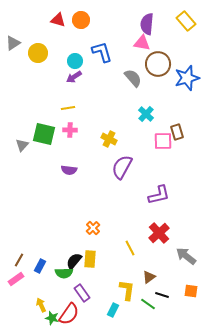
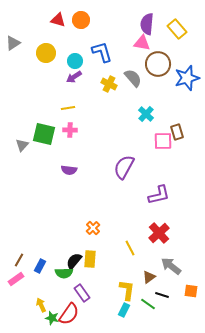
yellow rectangle at (186, 21): moved 9 px left, 8 px down
yellow circle at (38, 53): moved 8 px right
yellow cross at (109, 139): moved 55 px up
purple semicircle at (122, 167): moved 2 px right
gray arrow at (186, 256): moved 15 px left, 10 px down
cyan rectangle at (113, 310): moved 11 px right
